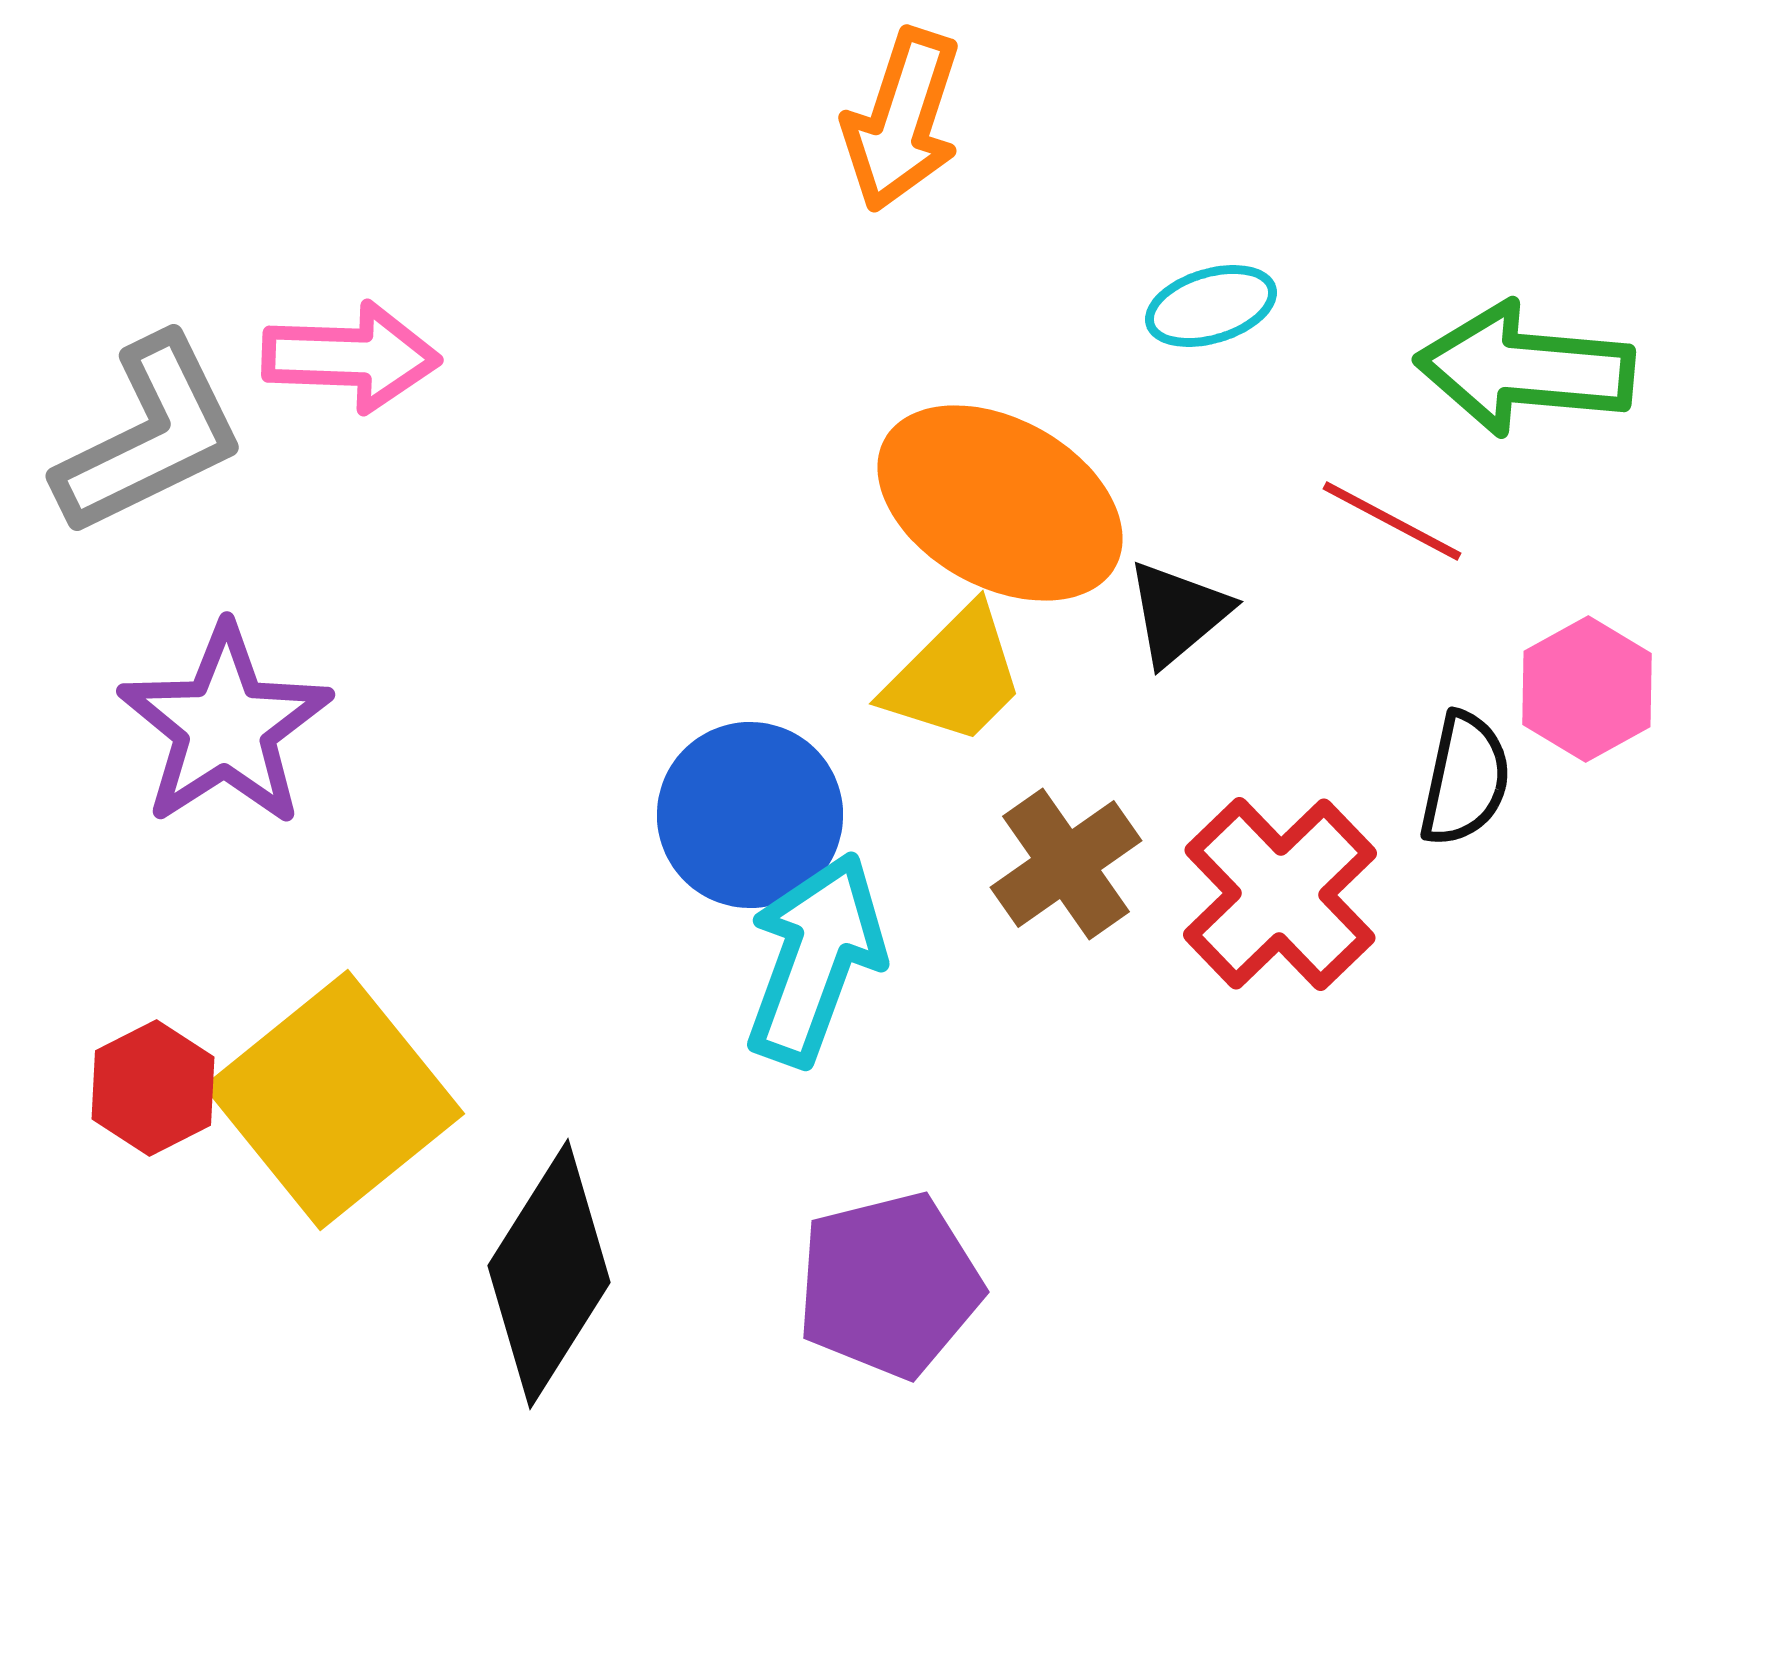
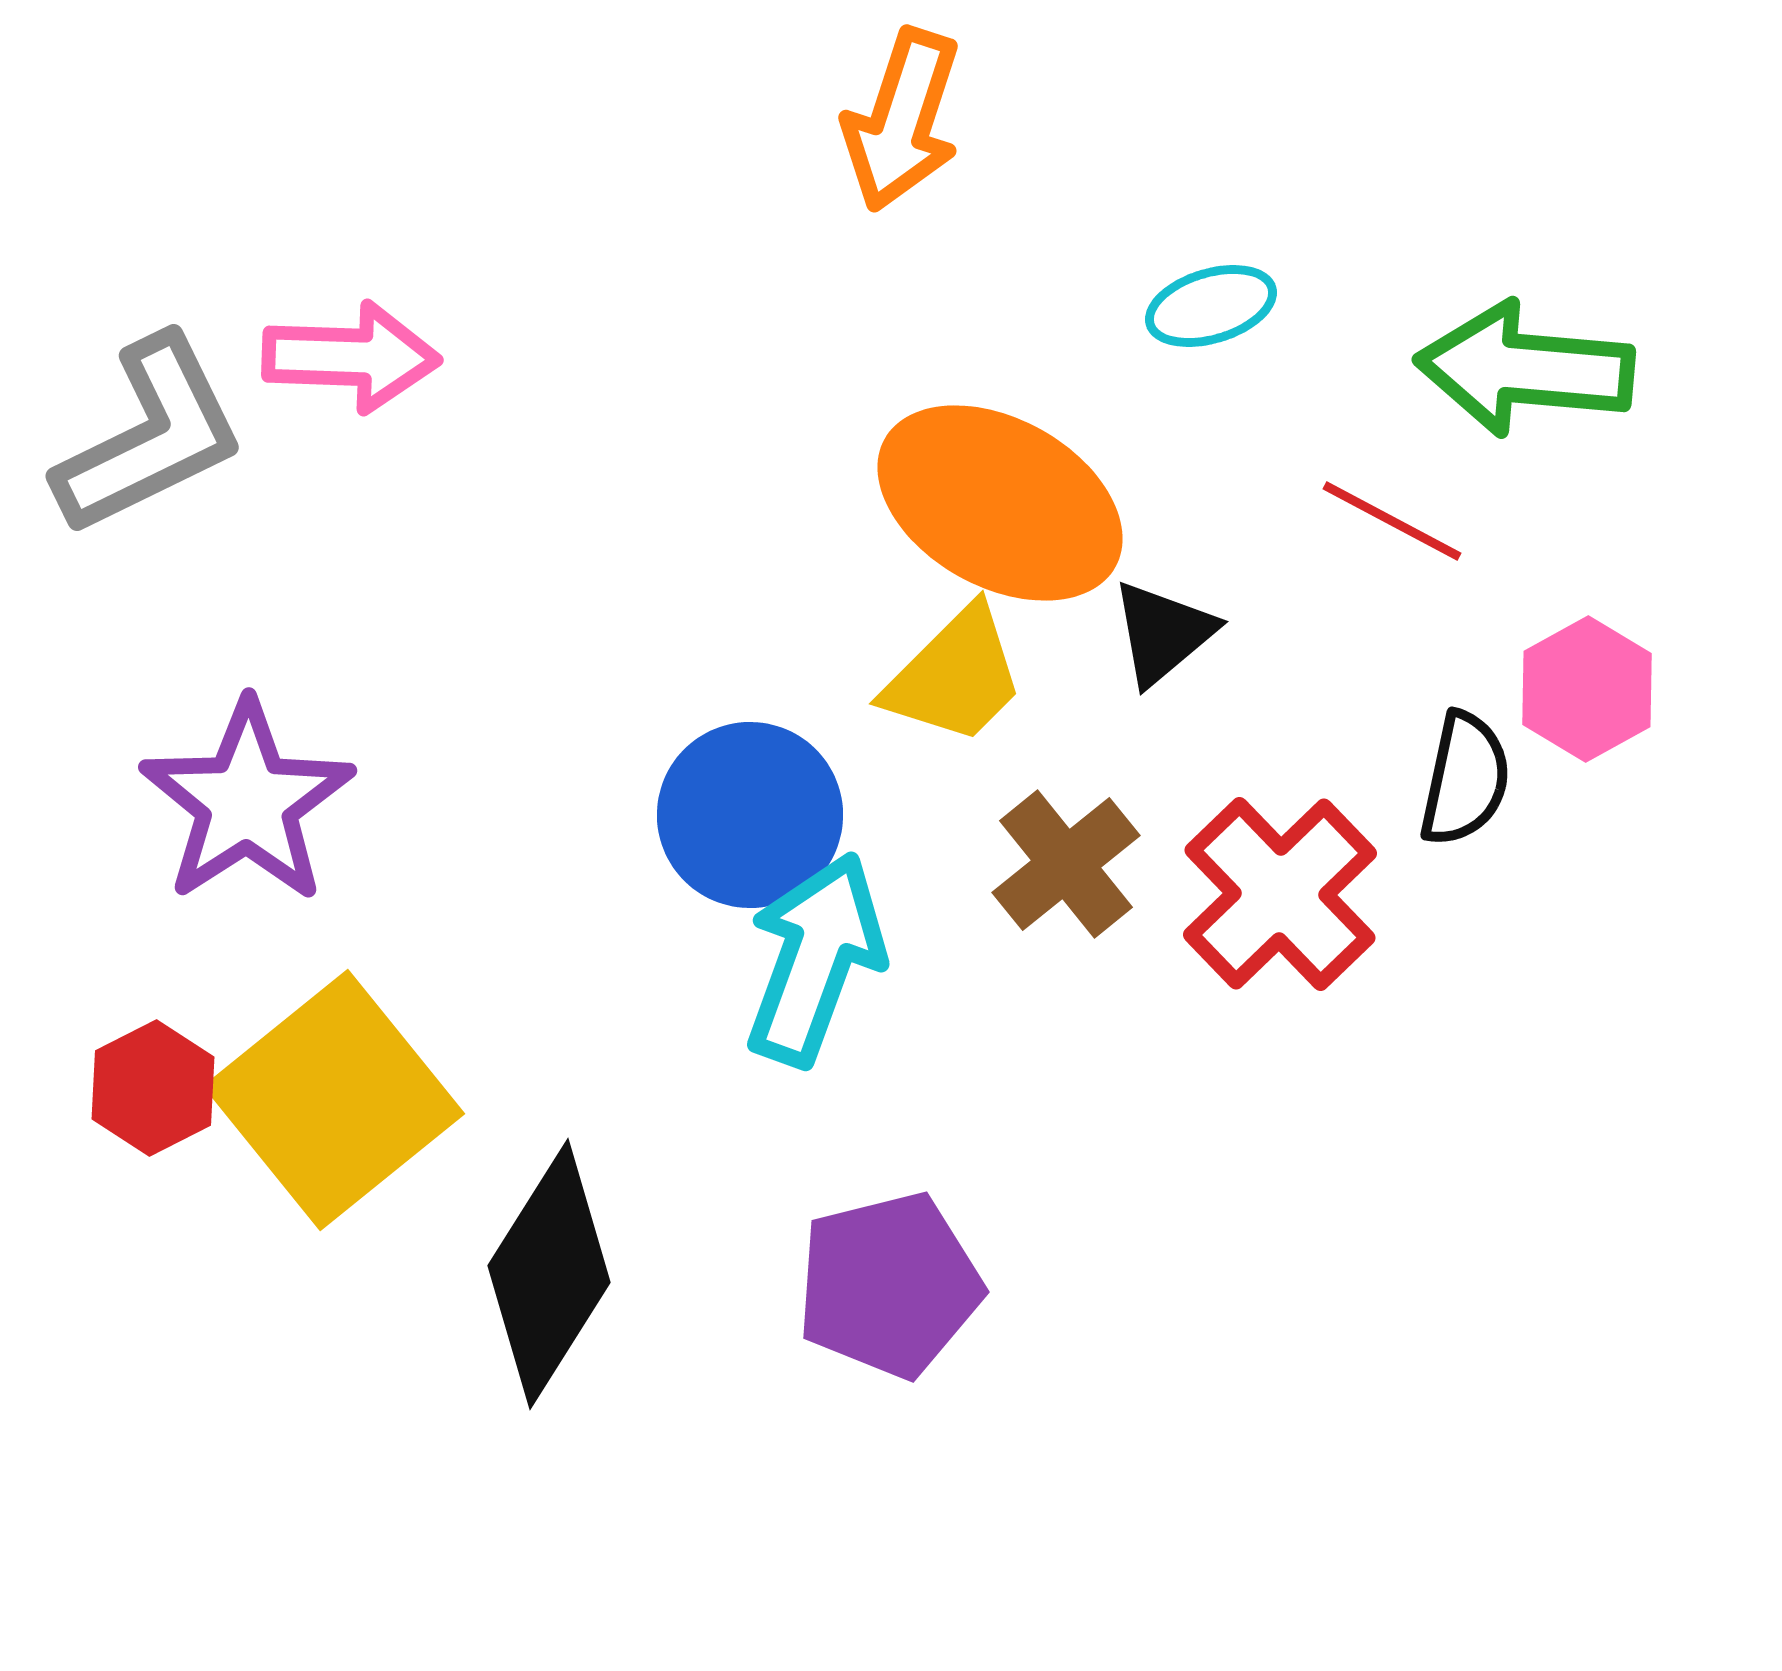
black triangle: moved 15 px left, 20 px down
purple star: moved 22 px right, 76 px down
brown cross: rotated 4 degrees counterclockwise
